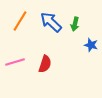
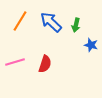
green arrow: moved 1 px right, 1 px down
